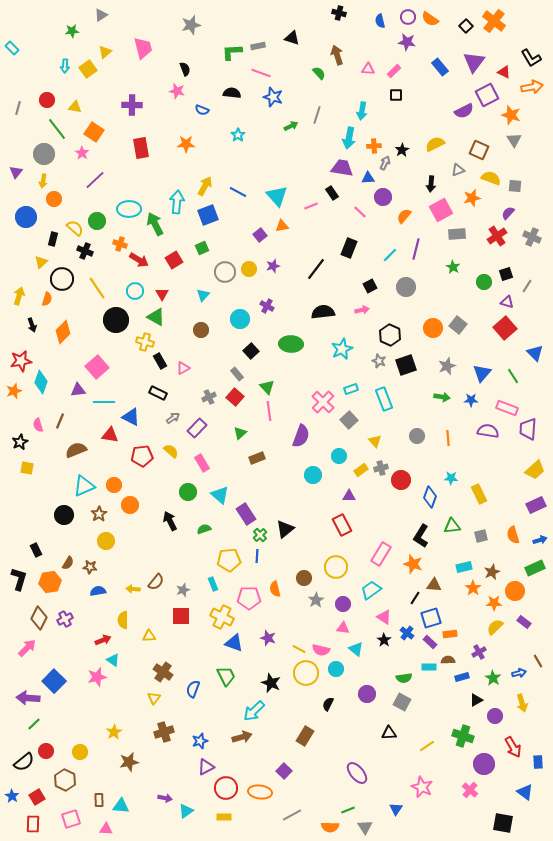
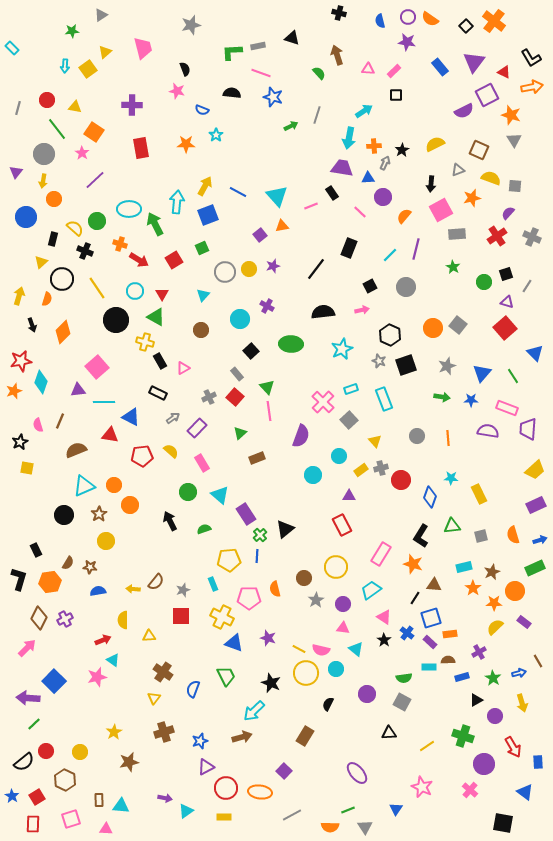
cyan arrow at (362, 111): moved 2 px right; rotated 132 degrees counterclockwise
cyan star at (238, 135): moved 22 px left
